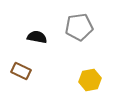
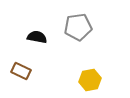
gray pentagon: moved 1 px left
